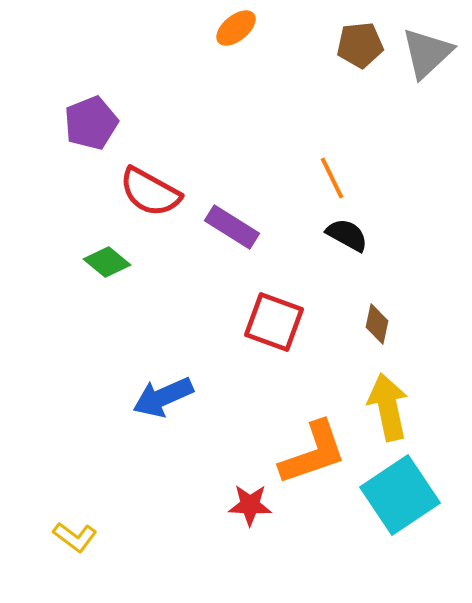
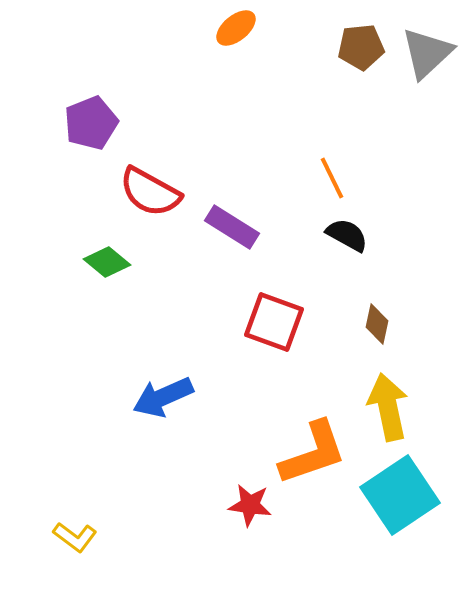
brown pentagon: moved 1 px right, 2 px down
red star: rotated 6 degrees clockwise
